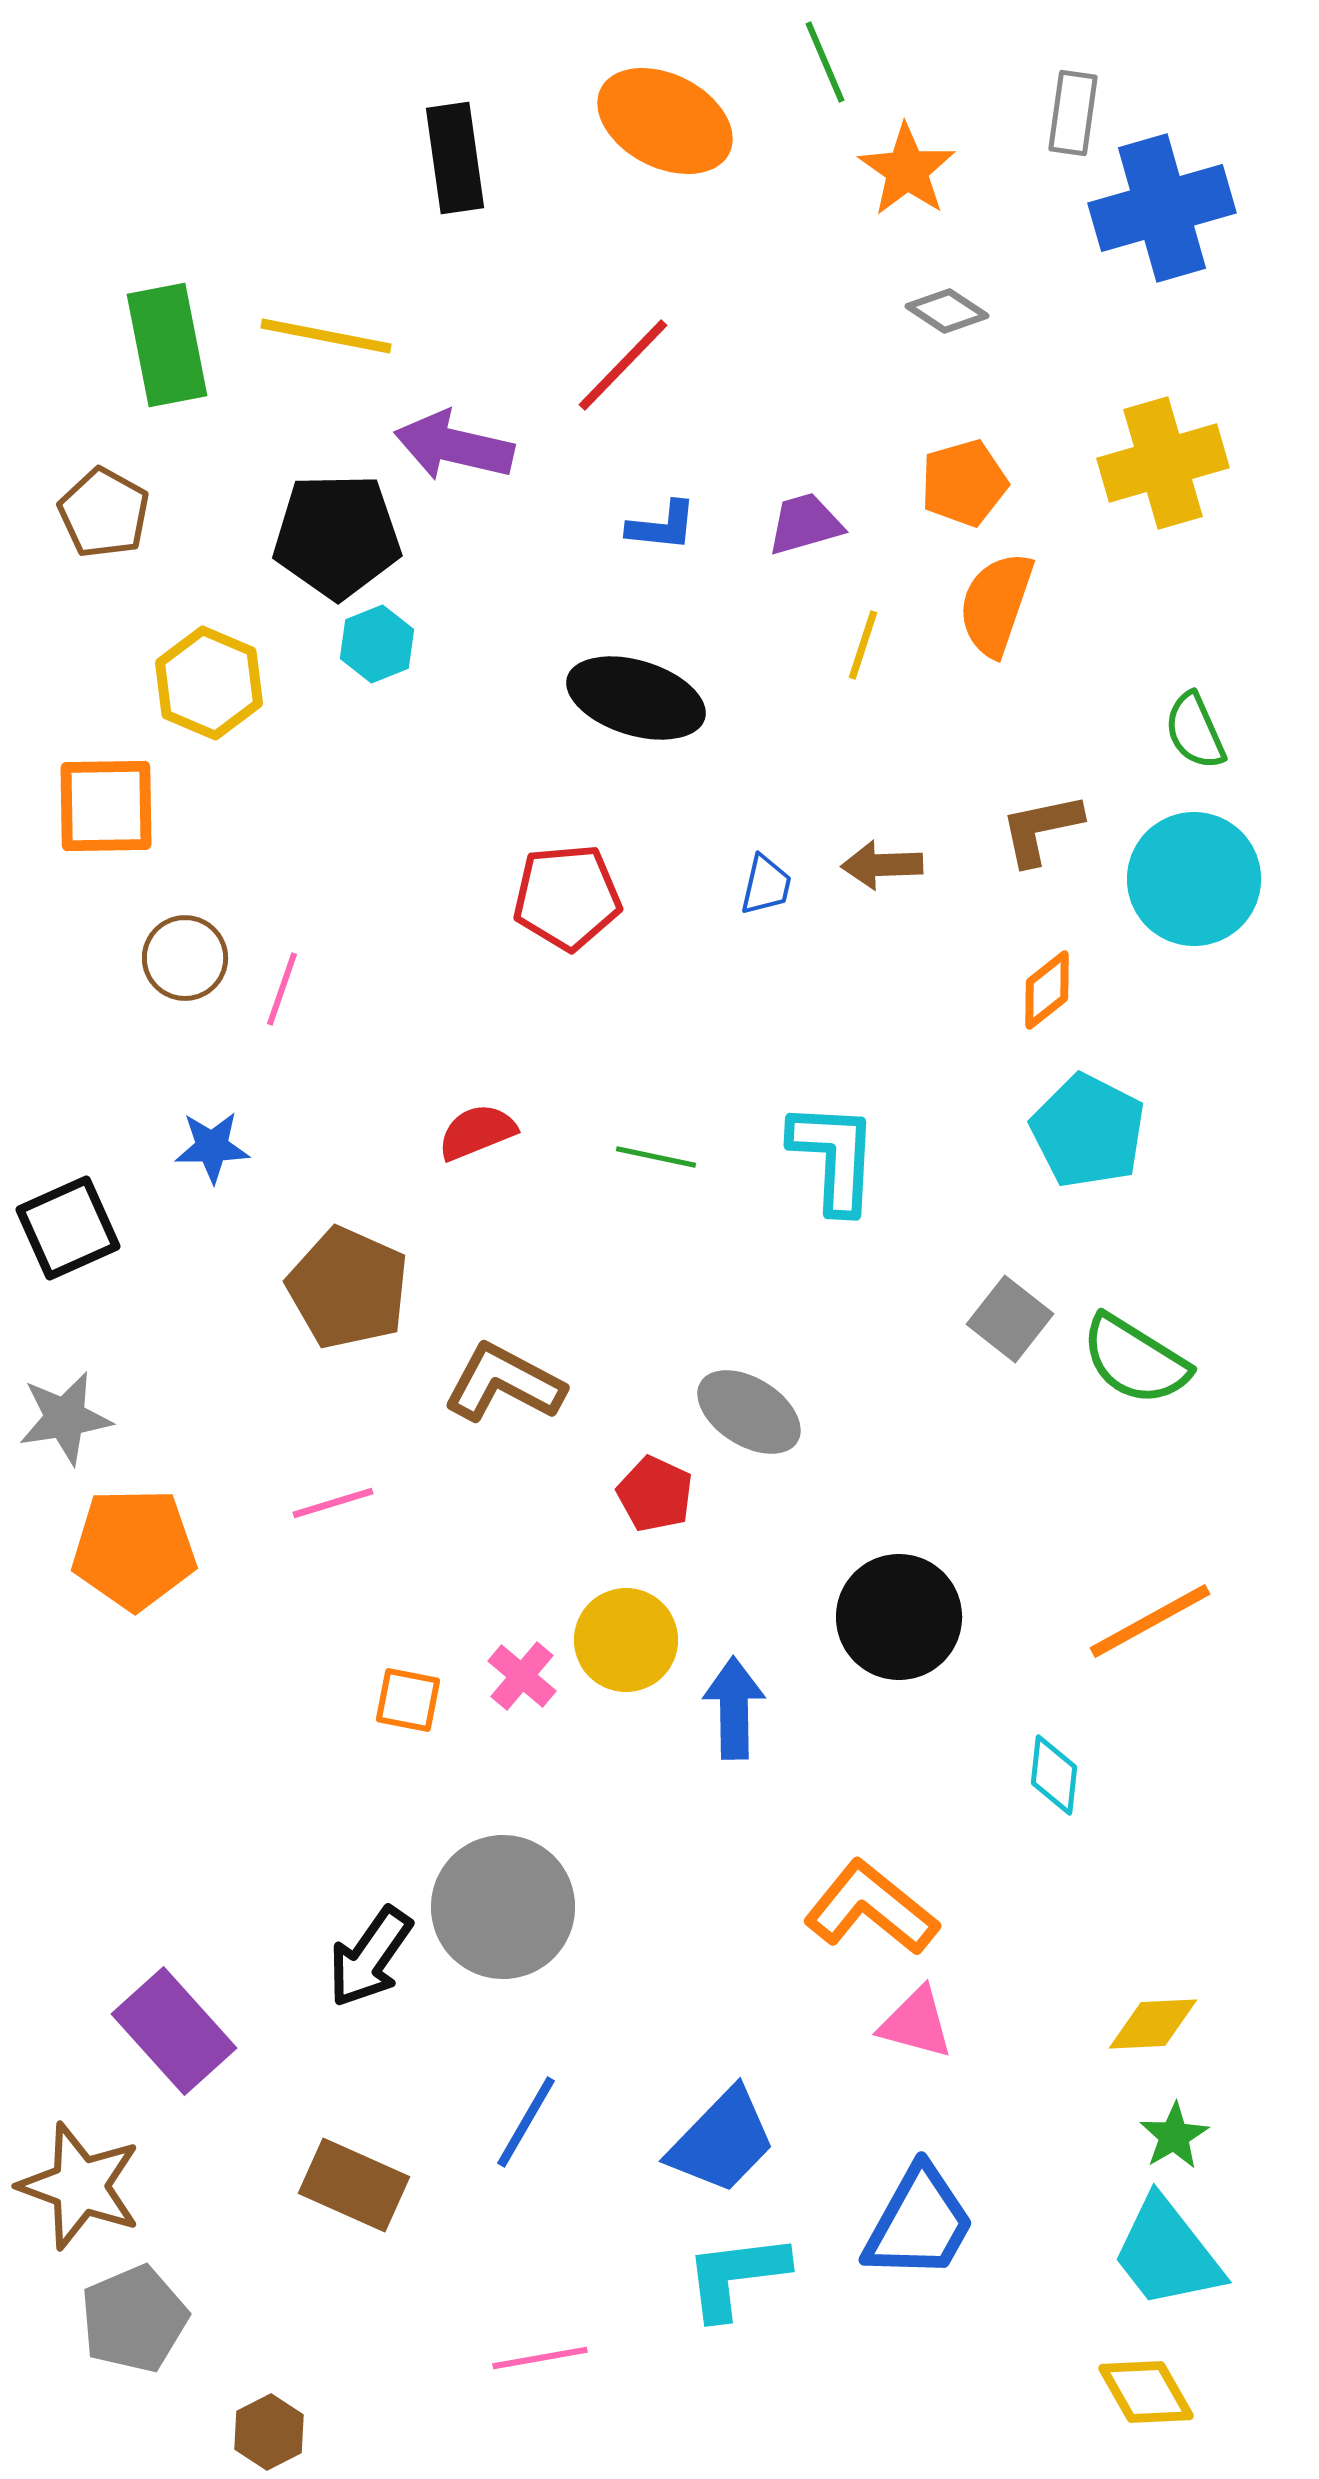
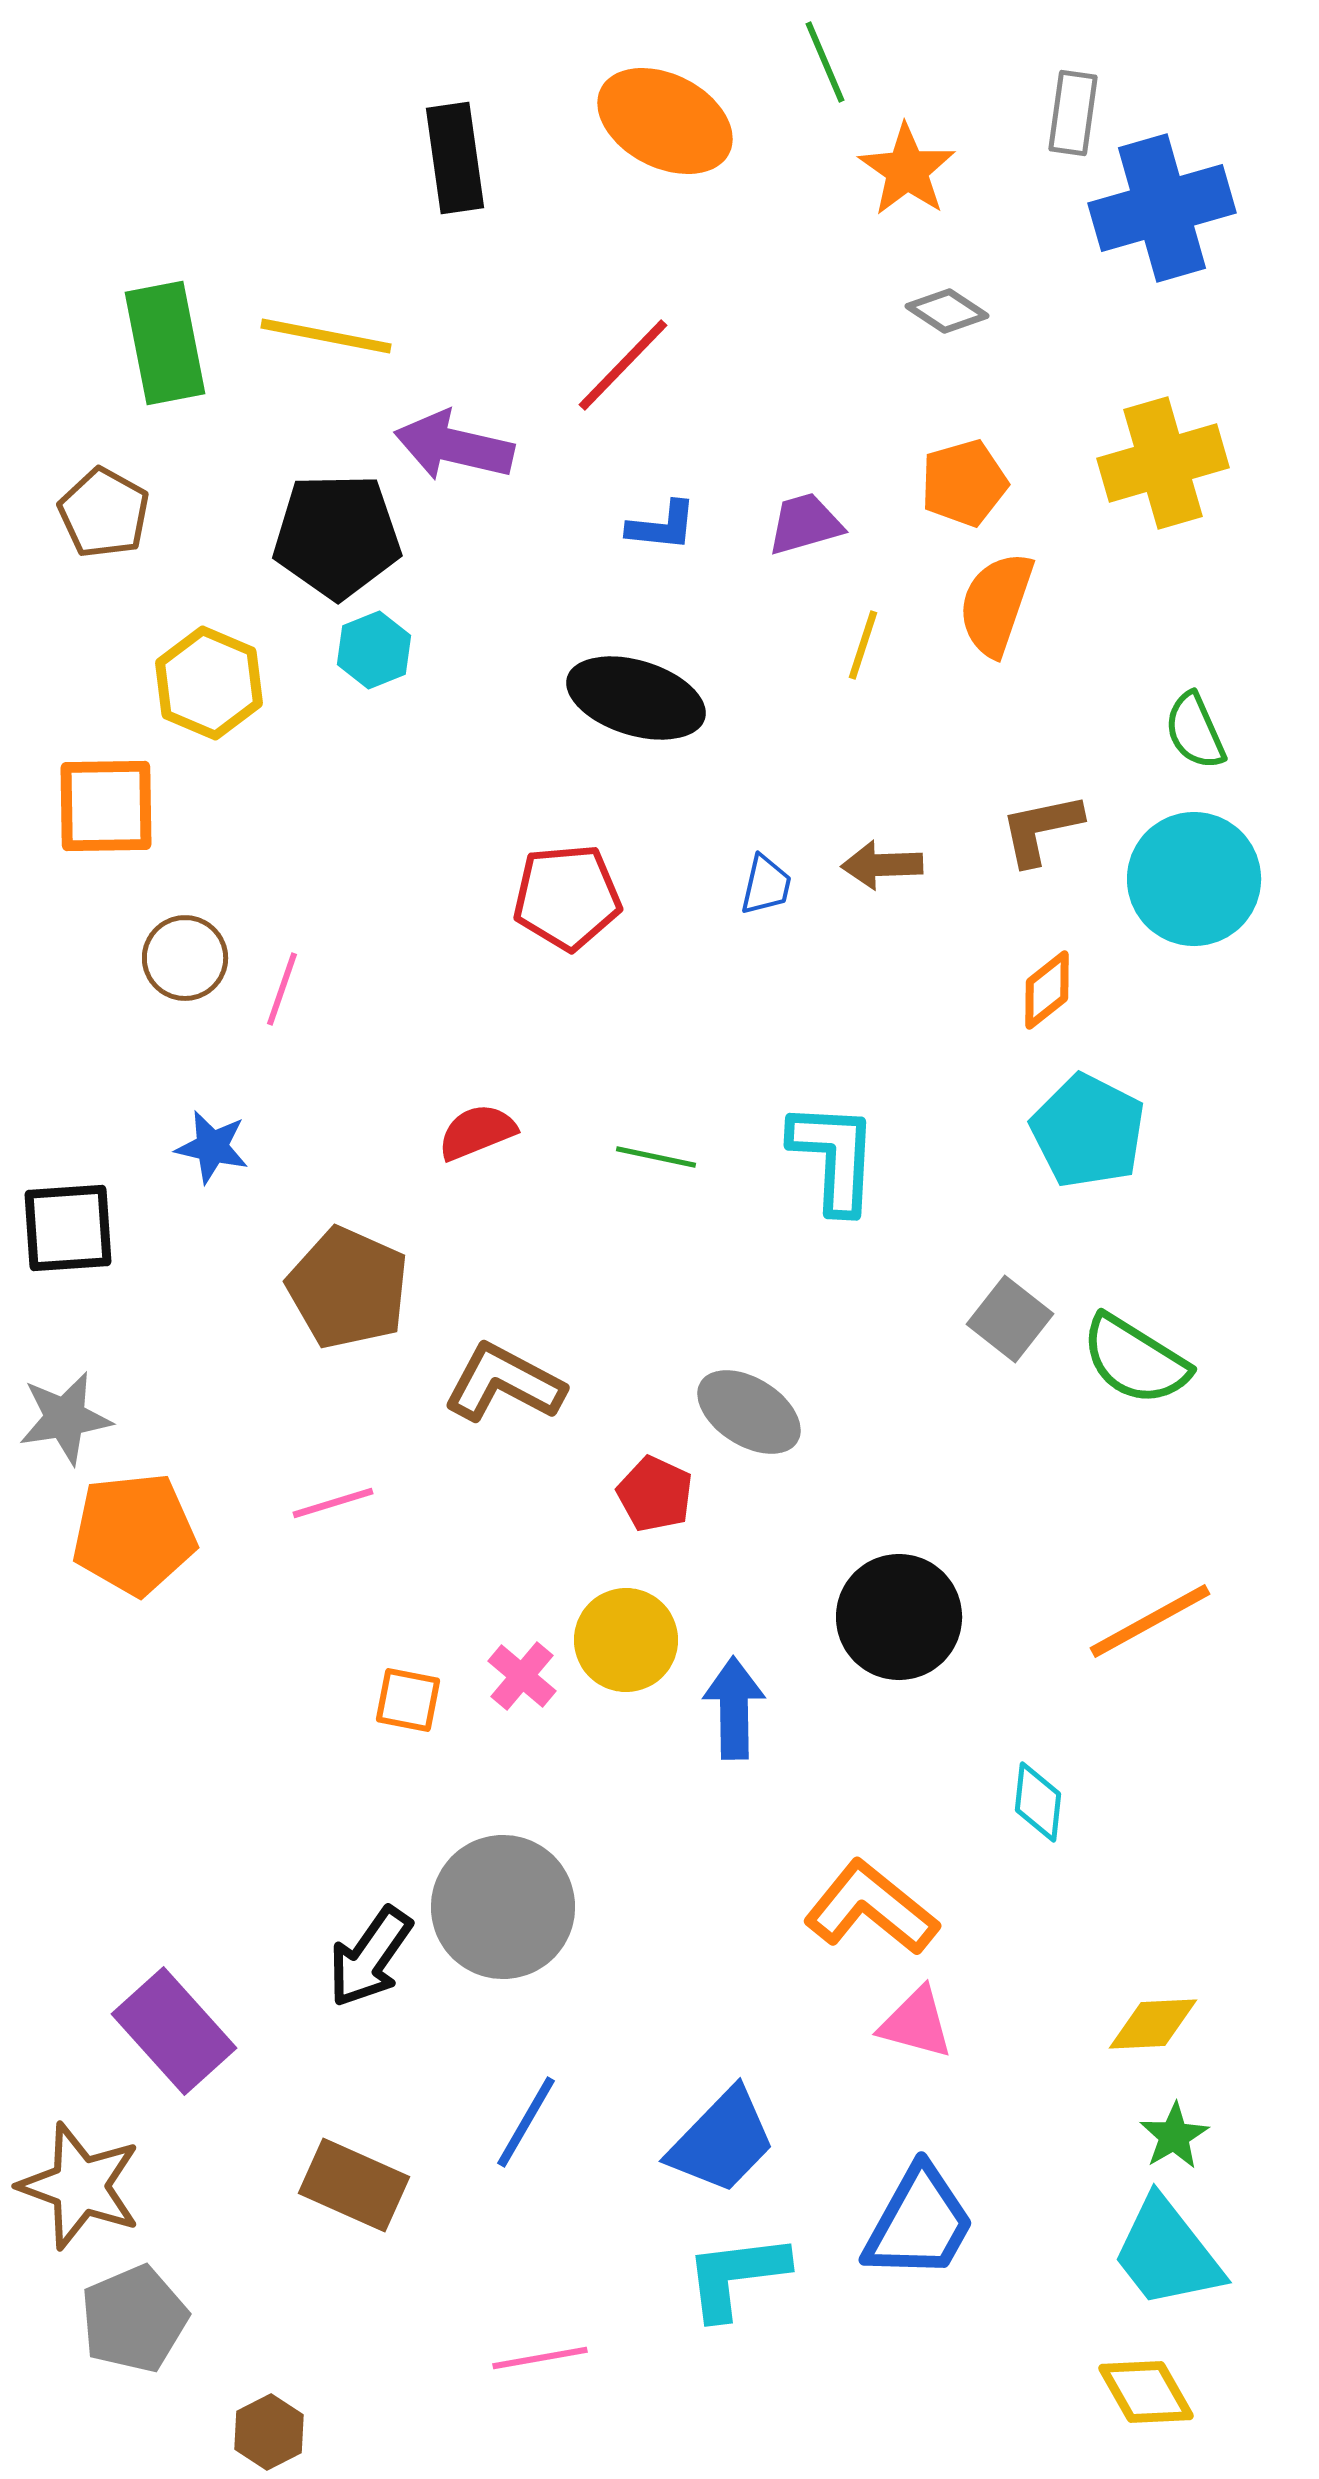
green rectangle at (167, 345): moved 2 px left, 2 px up
cyan hexagon at (377, 644): moved 3 px left, 6 px down
blue star at (212, 1147): rotated 14 degrees clockwise
black square at (68, 1228): rotated 20 degrees clockwise
orange pentagon at (134, 1549): moved 15 px up; rotated 5 degrees counterclockwise
cyan diamond at (1054, 1775): moved 16 px left, 27 px down
